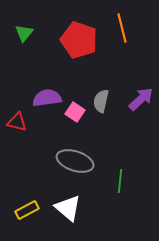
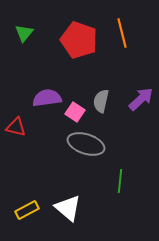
orange line: moved 5 px down
red triangle: moved 1 px left, 5 px down
gray ellipse: moved 11 px right, 17 px up
